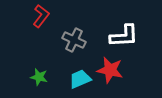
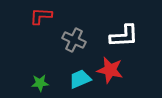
red L-shape: rotated 125 degrees counterclockwise
green star: moved 1 px right, 6 px down; rotated 18 degrees counterclockwise
